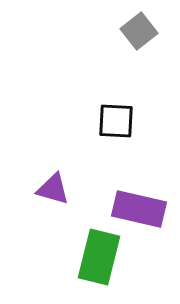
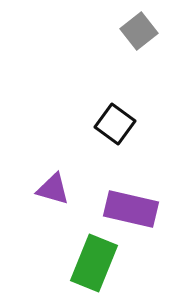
black square: moved 1 px left, 3 px down; rotated 33 degrees clockwise
purple rectangle: moved 8 px left
green rectangle: moved 5 px left, 6 px down; rotated 8 degrees clockwise
